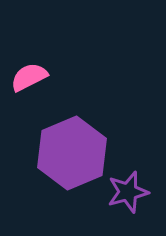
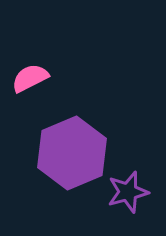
pink semicircle: moved 1 px right, 1 px down
